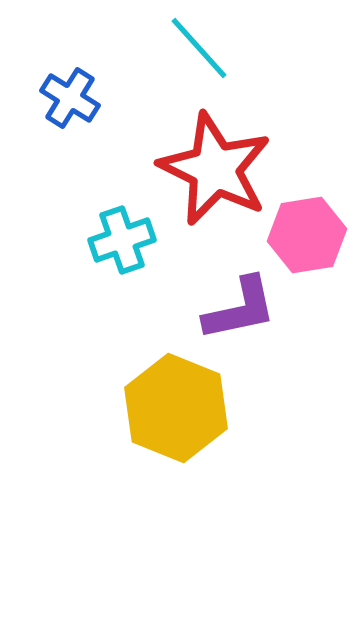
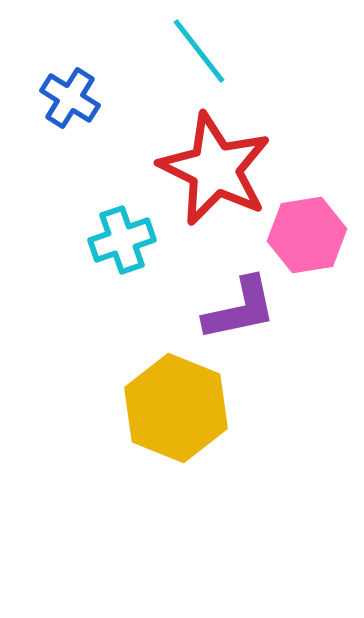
cyan line: moved 3 px down; rotated 4 degrees clockwise
